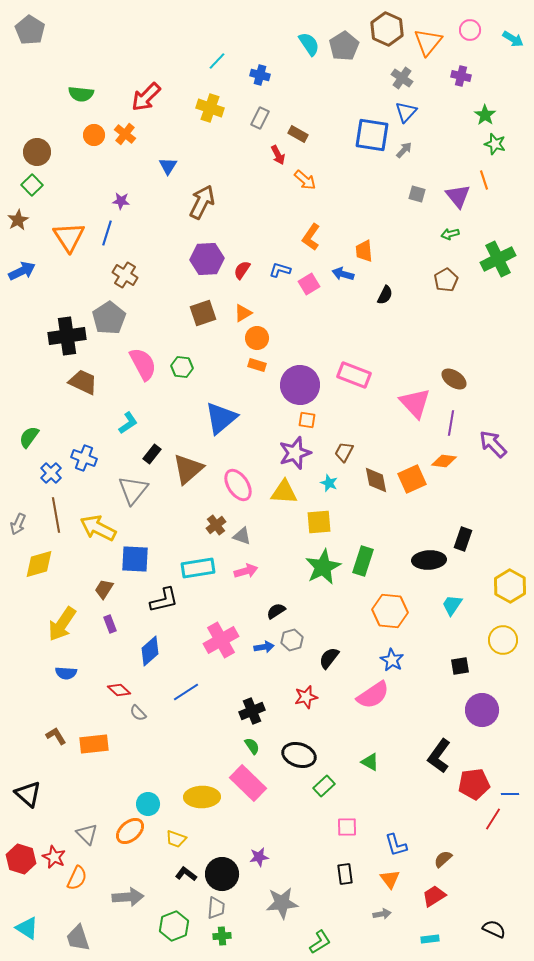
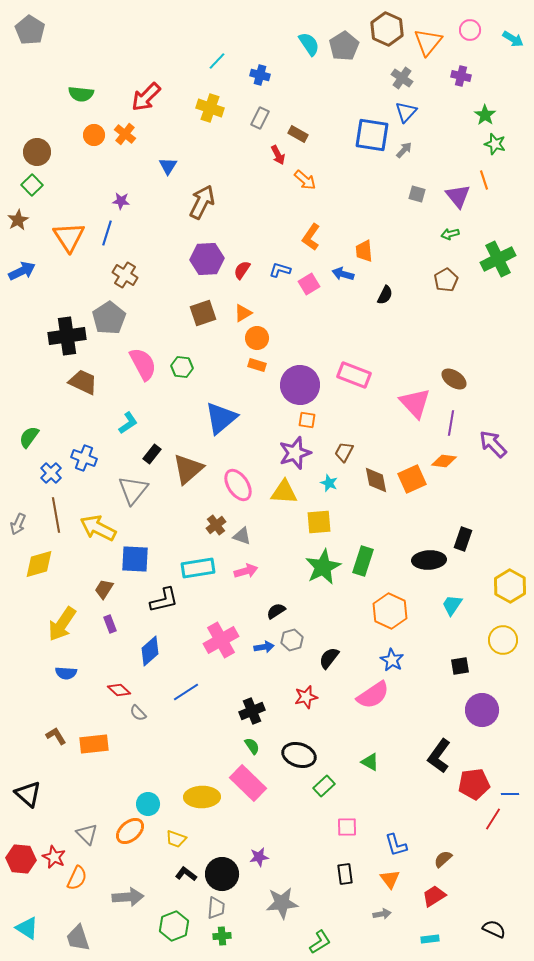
orange hexagon at (390, 611): rotated 20 degrees clockwise
red hexagon at (21, 859): rotated 12 degrees counterclockwise
